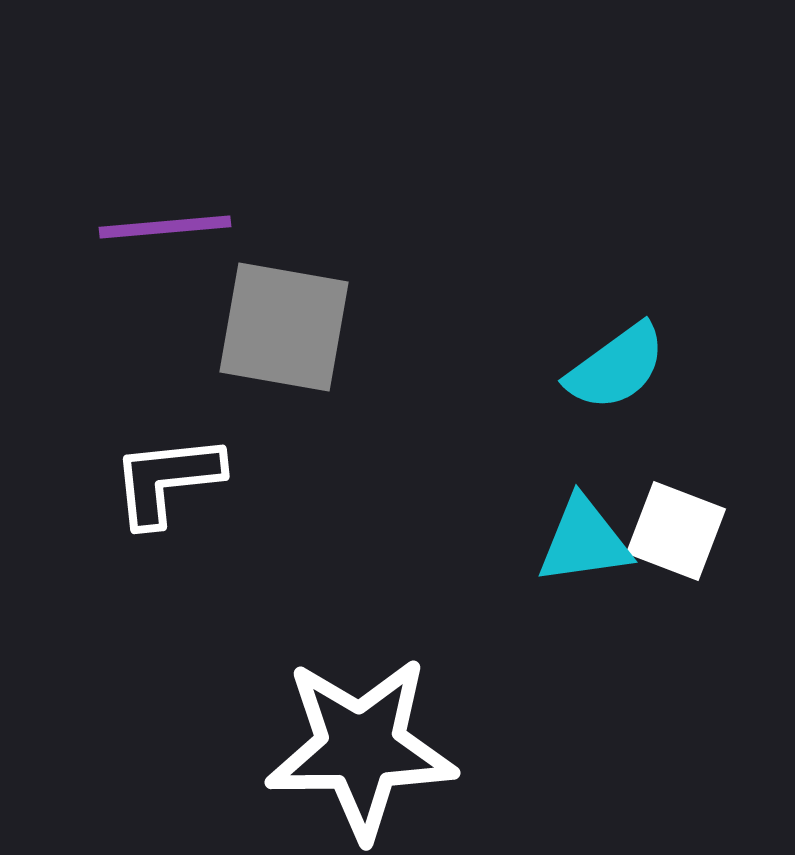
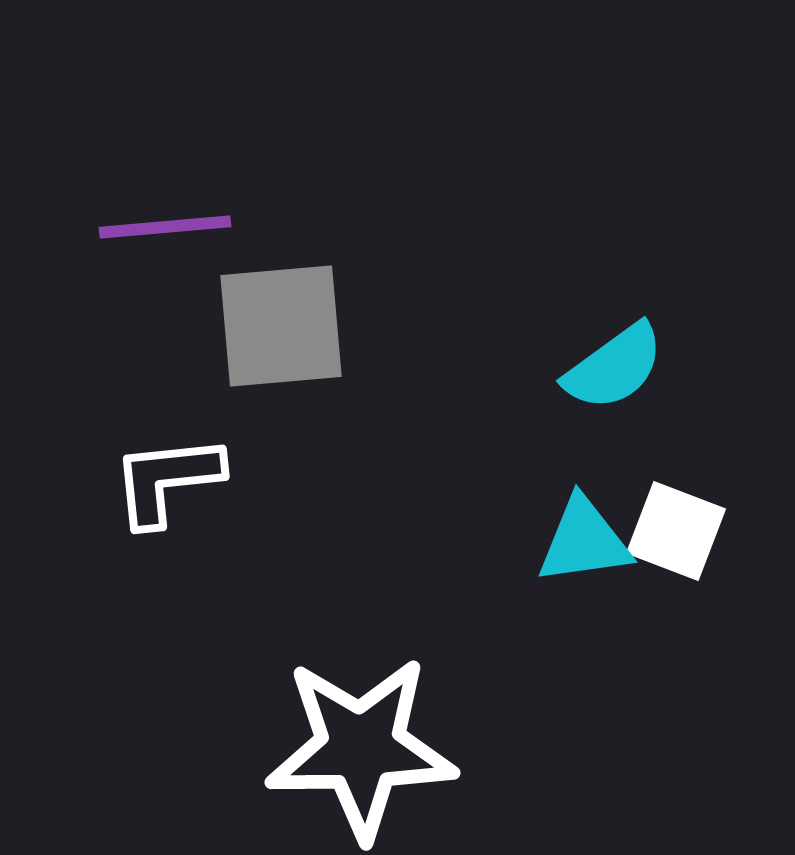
gray square: moved 3 px left, 1 px up; rotated 15 degrees counterclockwise
cyan semicircle: moved 2 px left
